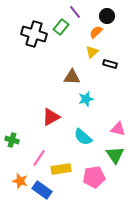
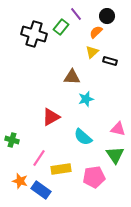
purple line: moved 1 px right, 2 px down
black rectangle: moved 3 px up
blue rectangle: moved 1 px left
